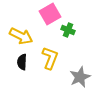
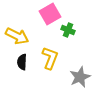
yellow arrow: moved 4 px left
